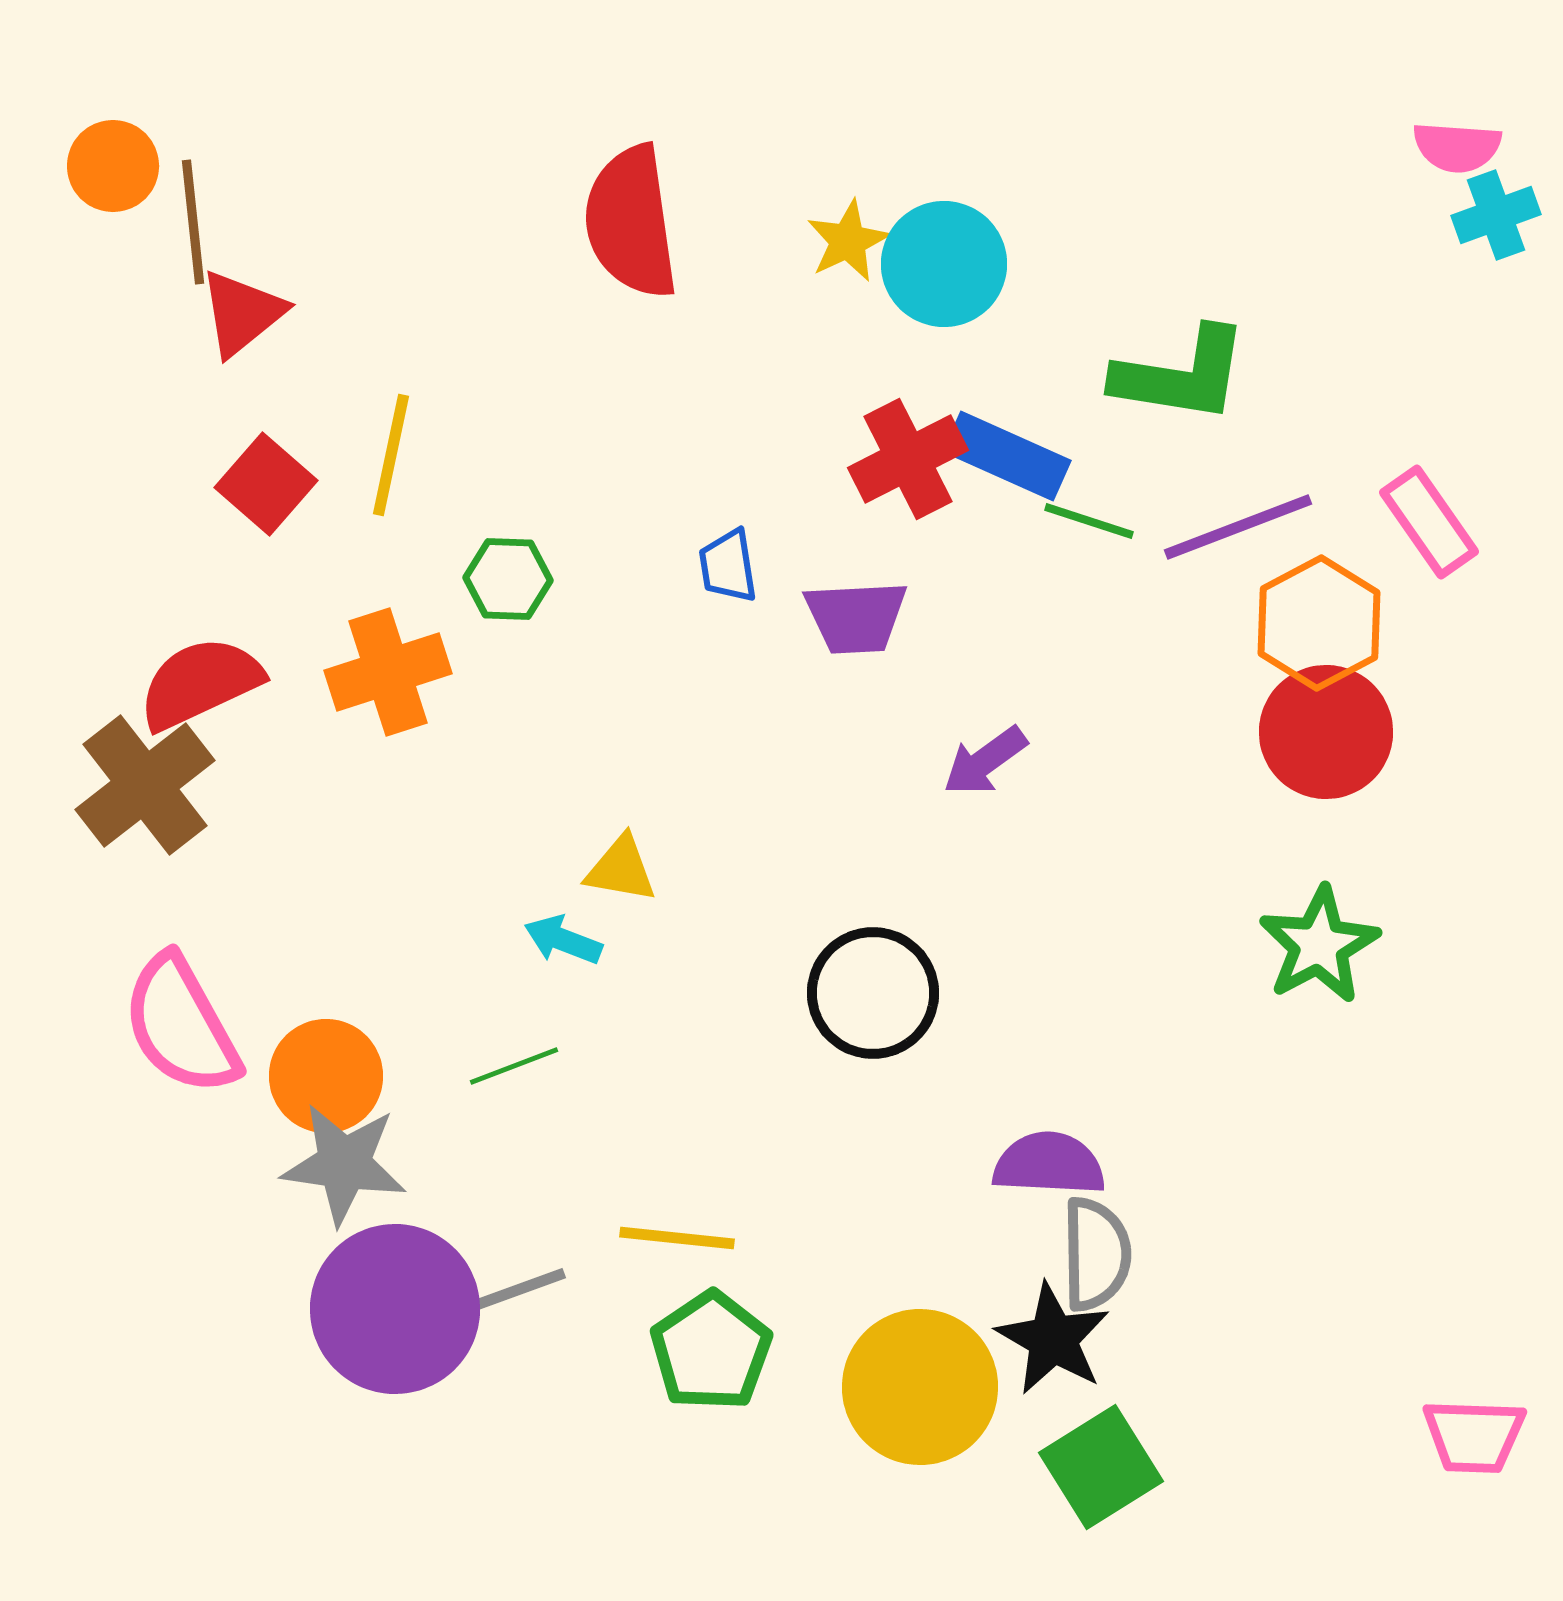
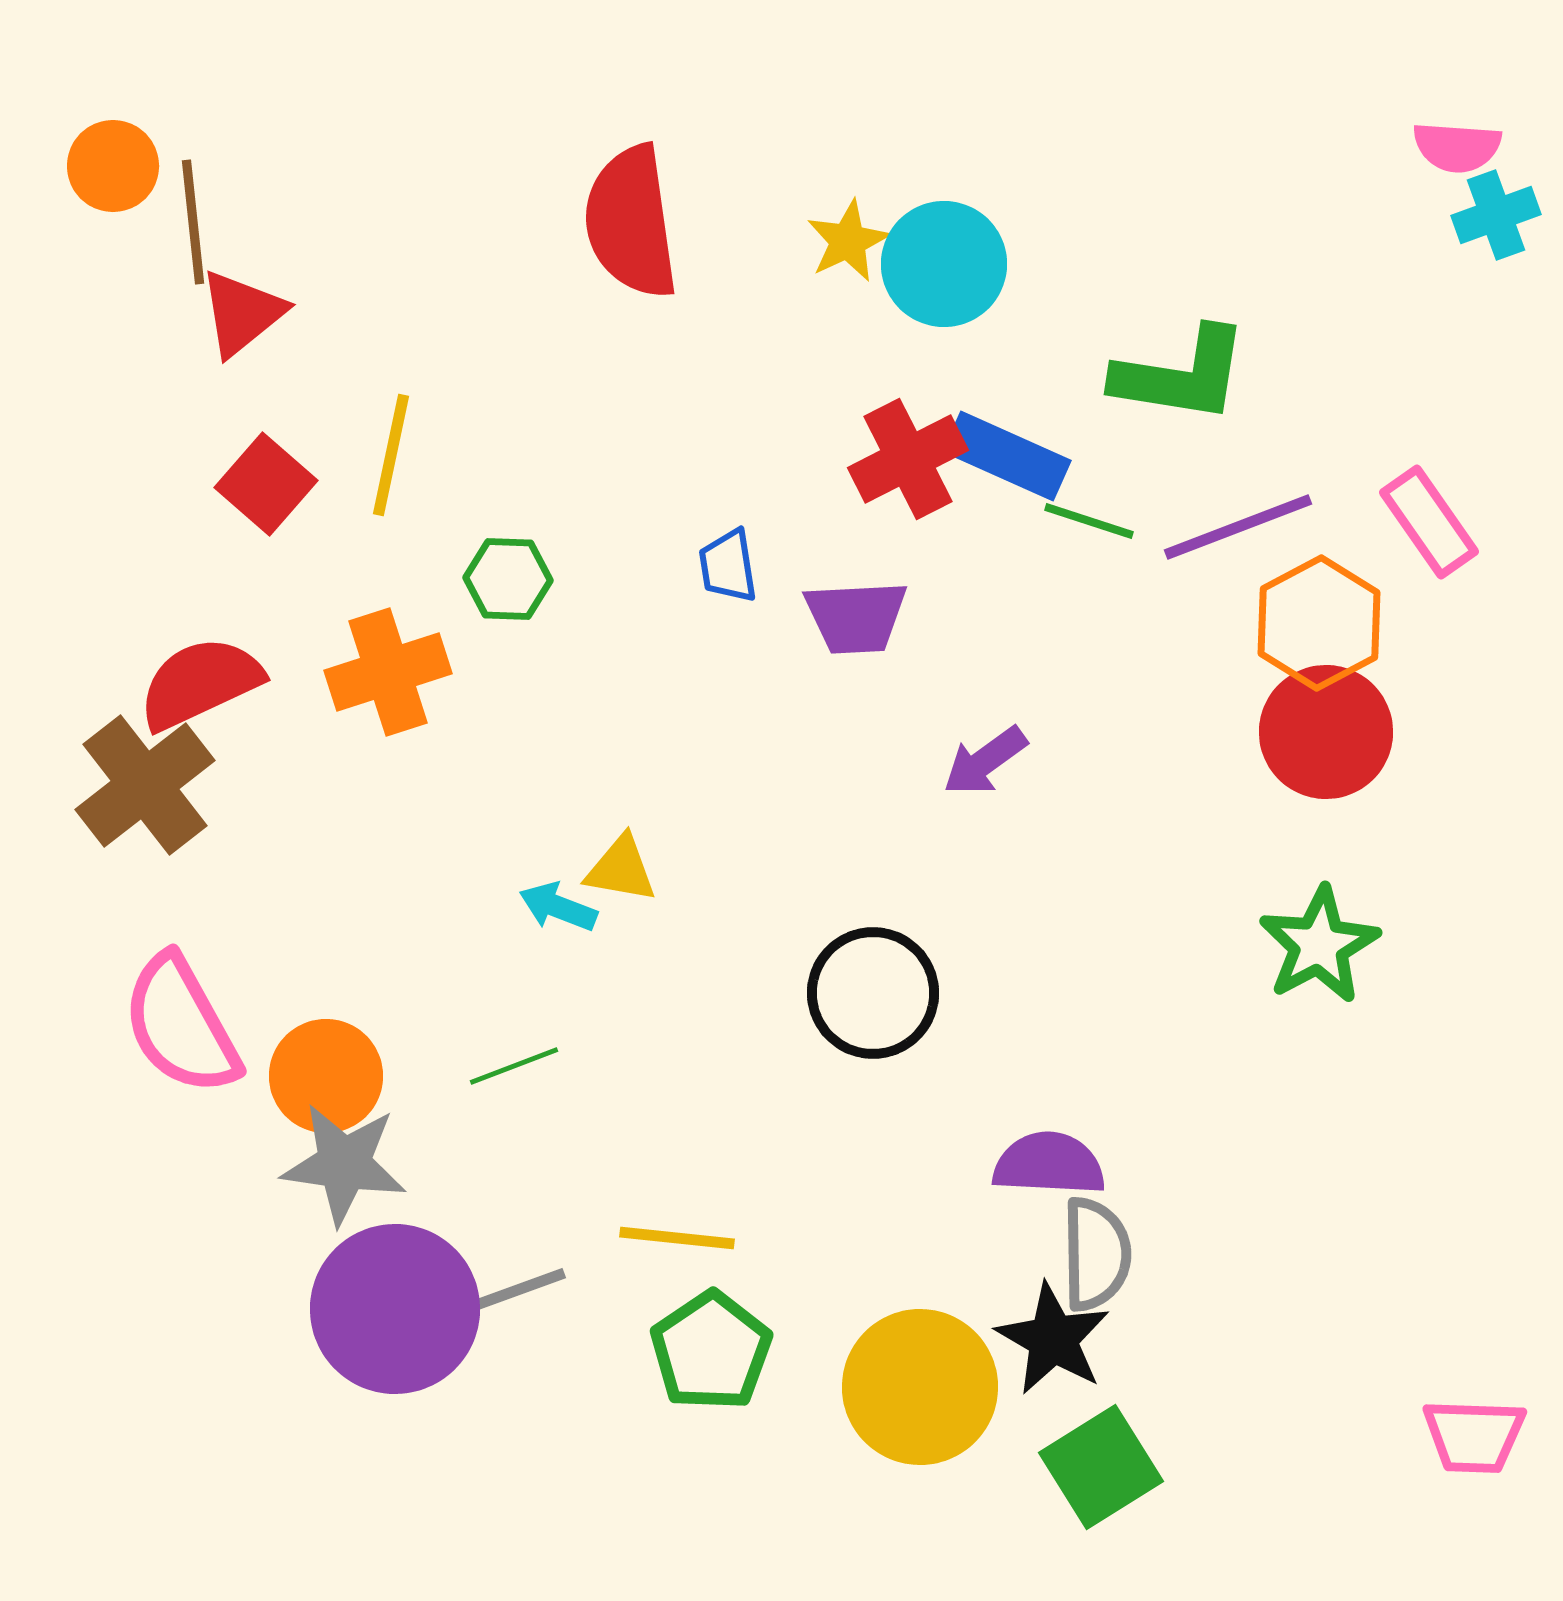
cyan arrow at (563, 940): moved 5 px left, 33 px up
